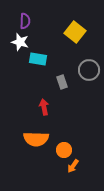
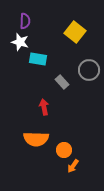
gray rectangle: rotated 24 degrees counterclockwise
